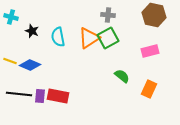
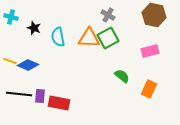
gray cross: rotated 24 degrees clockwise
black star: moved 2 px right, 3 px up
orange triangle: rotated 35 degrees clockwise
blue diamond: moved 2 px left
red rectangle: moved 1 px right, 7 px down
